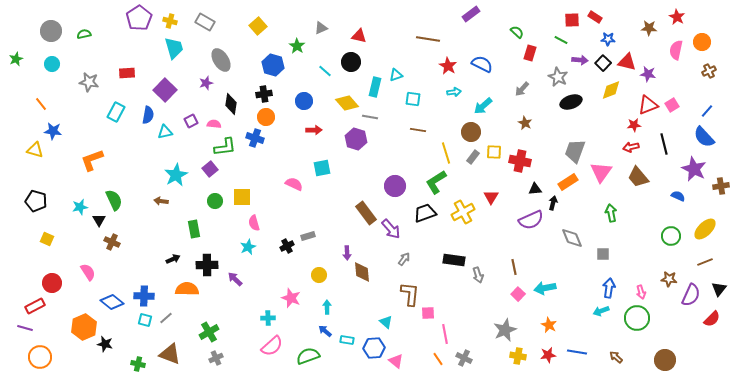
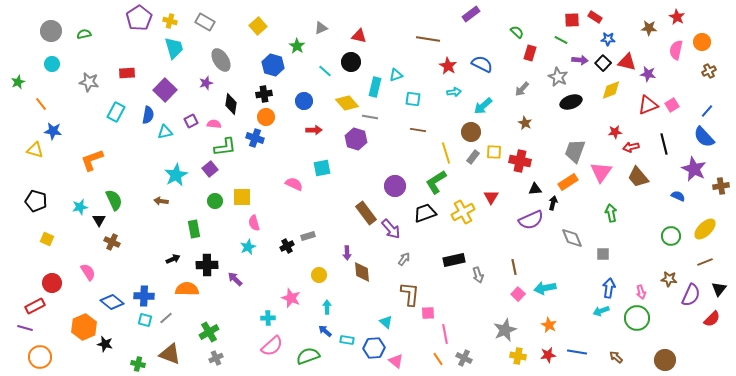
green star at (16, 59): moved 2 px right, 23 px down
red star at (634, 125): moved 19 px left, 7 px down
black rectangle at (454, 260): rotated 20 degrees counterclockwise
